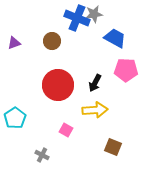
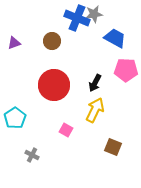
red circle: moved 4 px left
yellow arrow: rotated 60 degrees counterclockwise
gray cross: moved 10 px left
